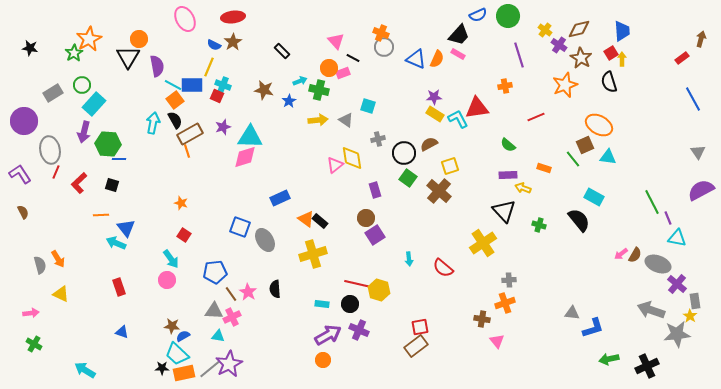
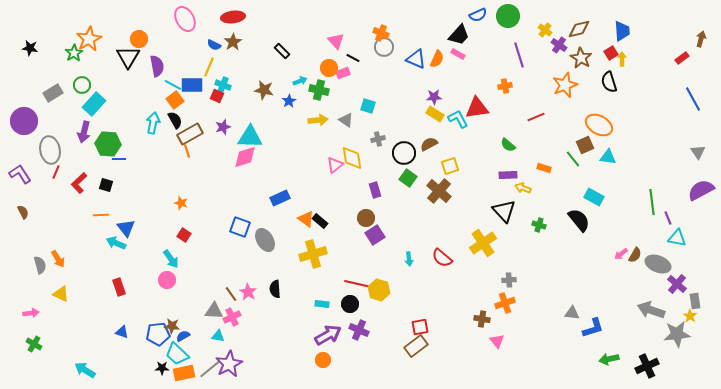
black square at (112, 185): moved 6 px left
green line at (652, 202): rotated 20 degrees clockwise
red semicircle at (443, 268): moved 1 px left, 10 px up
blue pentagon at (215, 272): moved 57 px left, 62 px down
